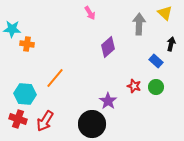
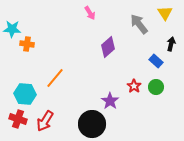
yellow triangle: rotated 14 degrees clockwise
gray arrow: rotated 40 degrees counterclockwise
red star: rotated 16 degrees clockwise
purple star: moved 2 px right
